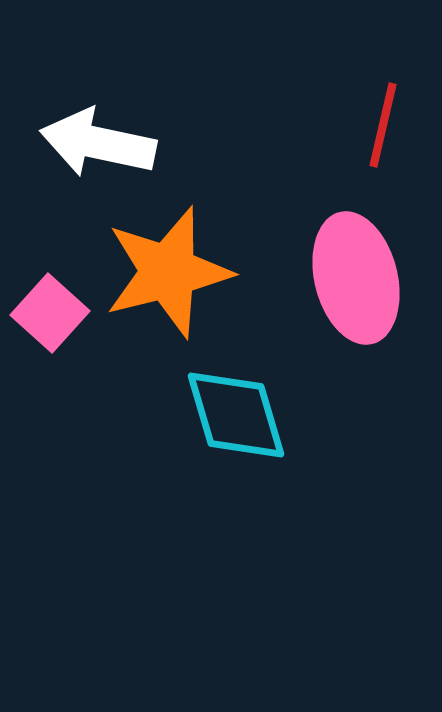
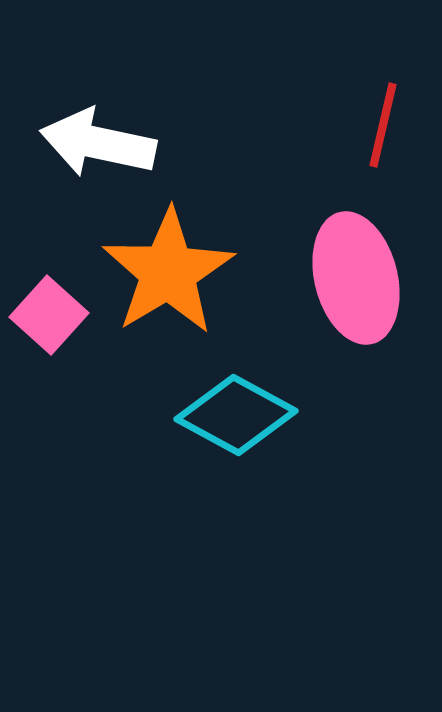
orange star: rotated 17 degrees counterclockwise
pink square: moved 1 px left, 2 px down
cyan diamond: rotated 45 degrees counterclockwise
